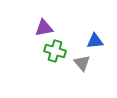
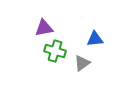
blue triangle: moved 2 px up
gray triangle: rotated 36 degrees clockwise
